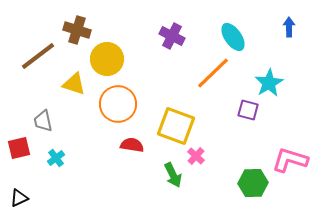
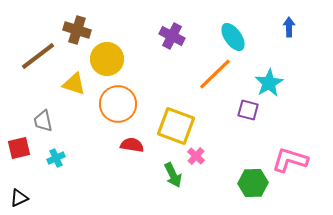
orange line: moved 2 px right, 1 px down
cyan cross: rotated 12 degrees clockwise
